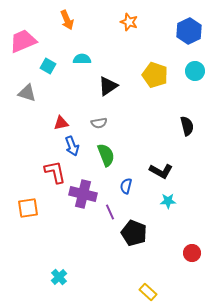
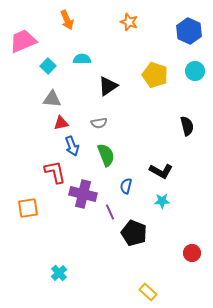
blue hexagon: rotated 10 degrees counterclockwise
cyan square: rotated 14 degrees clockwise
gray triangle: moved 25 px right, 6 px down; rotated 12 degrees counterclockwise
cyan star: moved 6 px left
cyan cross: moved 4 px up
